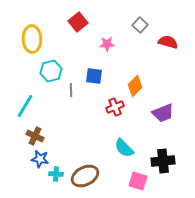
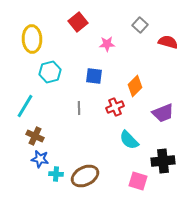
cyan hexagon: moved 1 px left, 1 px down
gray line: moved 8 px right, 18 px down
cyan semicircle: moved 5 px right, 8 px up
